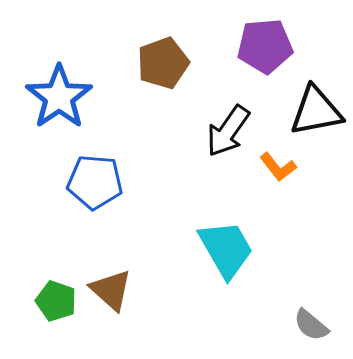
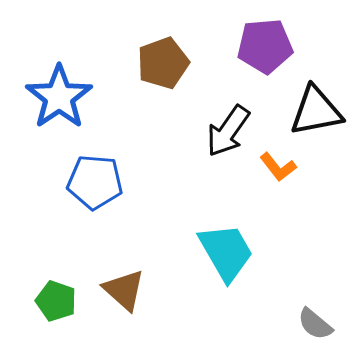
cyan trapezoid: moved 3 px down
brown triangle: moved 13 px right
gray semicircle: moved 4 px right, 1 px up
